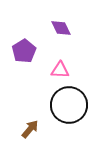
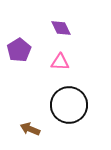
purple pentagon: moved 5 px left, 1 px up
pink triangle: moved 8 px up
brown arrow: rotated 108 degrees counterclockwise
